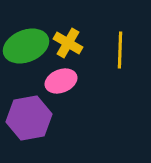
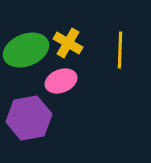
green ellipse: moved 4 px down
